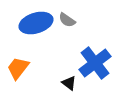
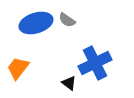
blue cross: rotated 12 degrees clockwise
